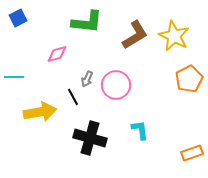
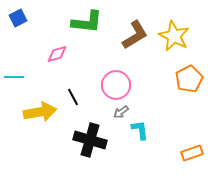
gray arrow: moved 34 px right, 33 px down; rotated 28 degrees clockwise
black cross: moved 2 px down
